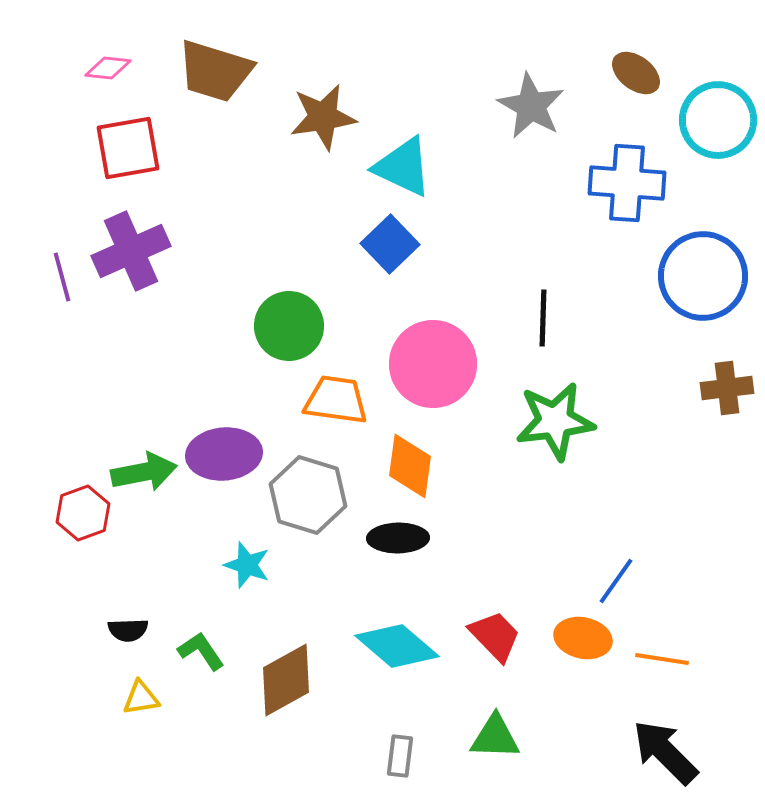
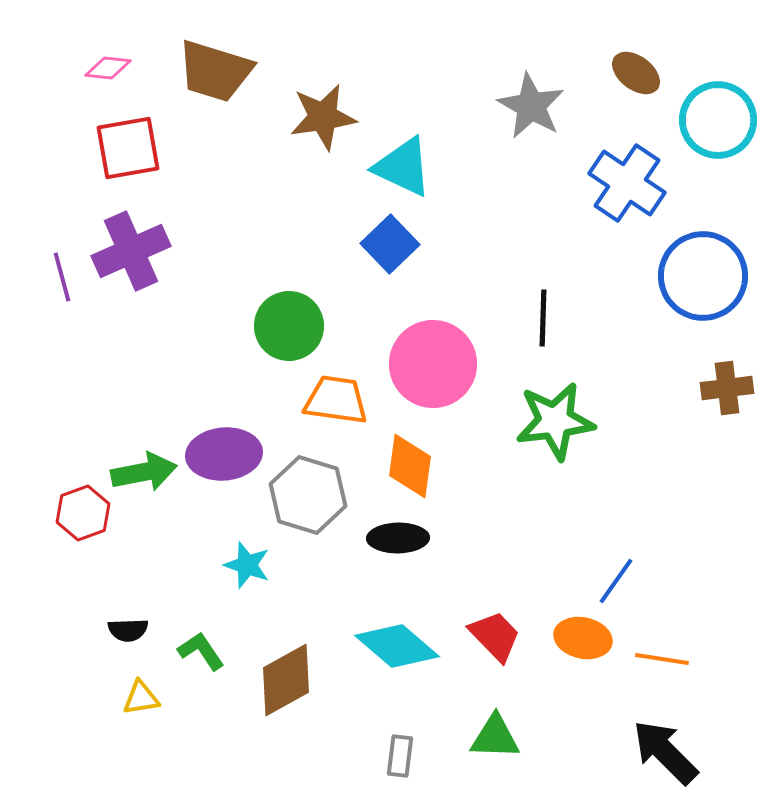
blue cross: rotated 30 degrees clockwise
